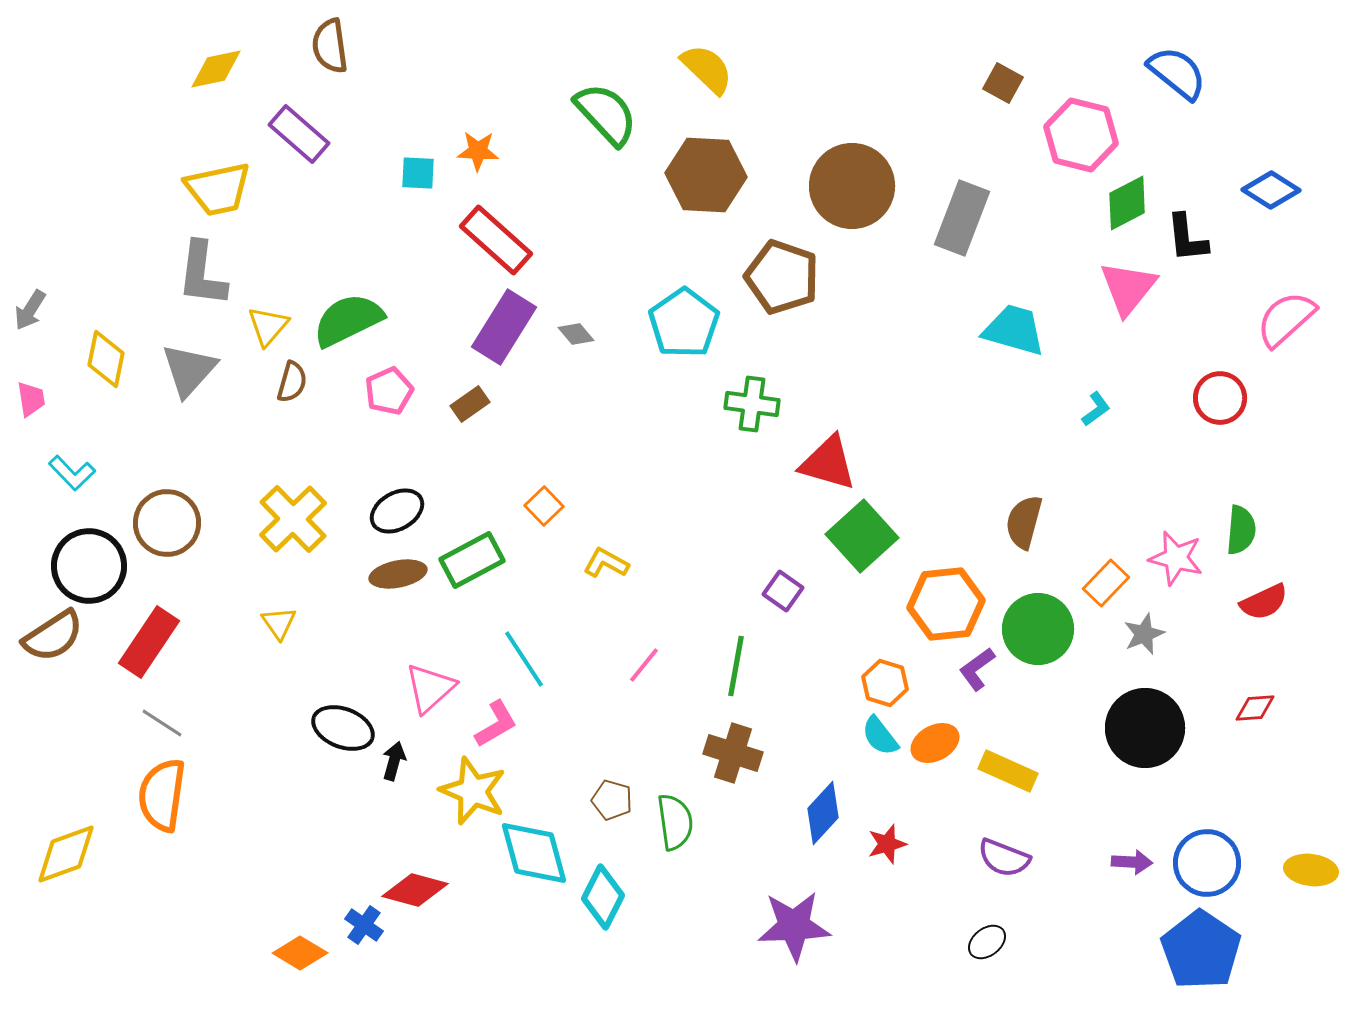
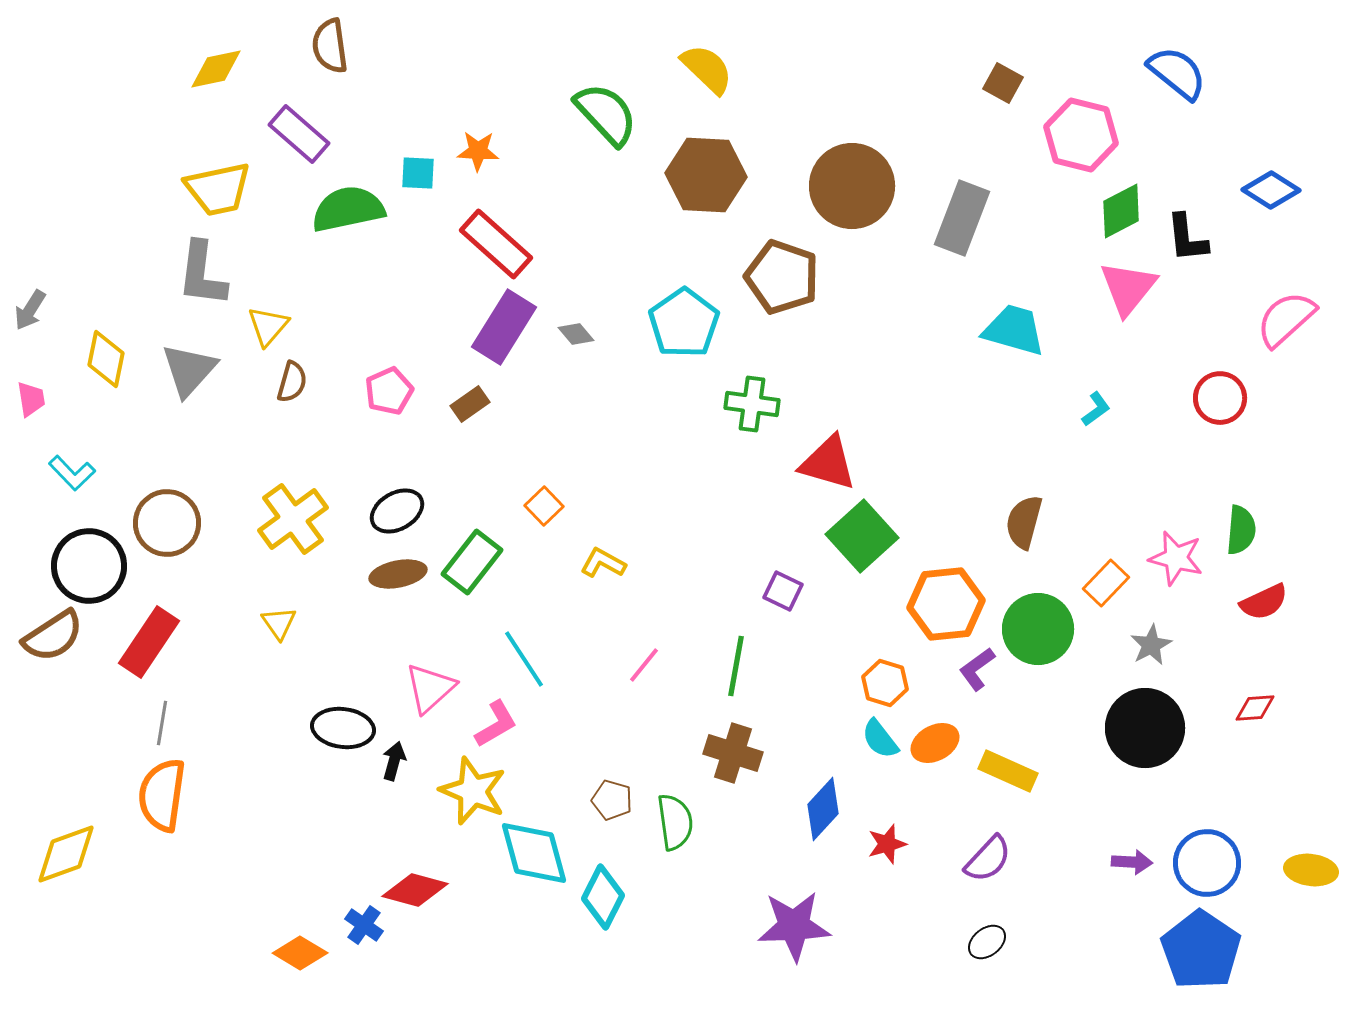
green diamond at (1127, 203): moved 6 px left, 8 px down
red rectangle at (496, 240): moved 4 px down
green semicircle at (348, 320): moved 111 px up; rotated 14 degrees clockwise
yellow cross at (293, 519): rotated 8 degrees clockwise
green rectangle at (472, 560): moved 2 px down; rotated 24 degrees counterclockwise
yellow L-shape at (606, 563): moved 3 px left
purple square at (783, 591): rotated 9 degrees counterclockwise
gray star at (1144, 634): moved 7 px right, 11 px down; rotated 6 degrees counterclockwise
gray line at (162, 723): rotated 66 degrees clockwise
black ellipse at (343, 728): rotated 14 degrees counterclockwise
cyan semicircle at (880, 736): moved 3 px down
blue diamond at (823, 813): moved 4 px up
purple semicircle at (1004, 858): moved 16 px left, 1 px down; rotated 68 degrees counterclockwise
